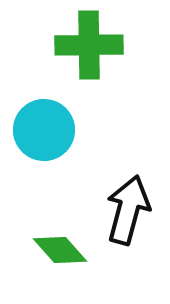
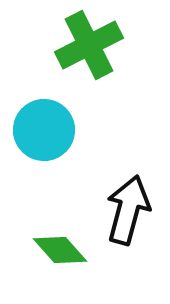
green cross: rotated 26 degrees counterclockwise
